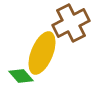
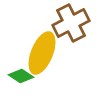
green diamond: rotated 15 degrees counterclockwise
